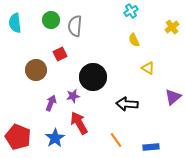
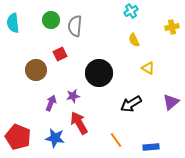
cyan semicircle: moved 2 px left
yellow cross: rotated 24 degrees clockwise
black circle: moved 6 px right, 4 px up
purple triangle: moved 2 px left, 5 px down
black arrow: moved 4 px right; rotated 35 degrees counterclockwise
blue star: rotated 30 degrees counterclockwise
